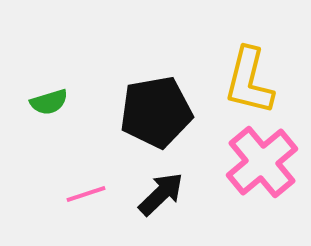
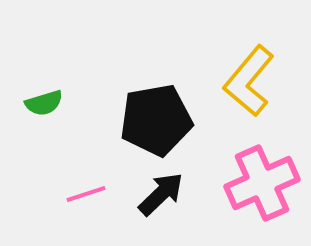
yellow L-shape: rotated 26 degrees clockwise
green semicircle: moved 5 px left, 1 px down
black pentagon: moved 8 px down
pink cross: moved 21 px down; rotated 16 degrees clockwise
